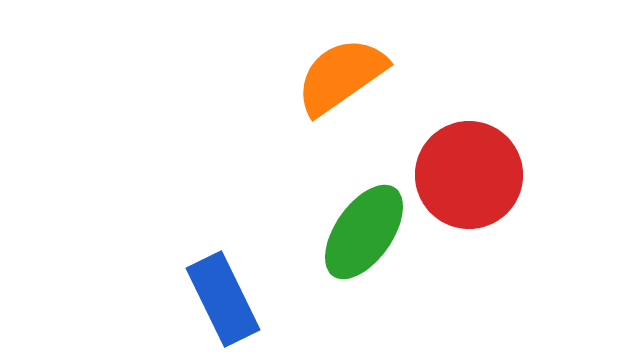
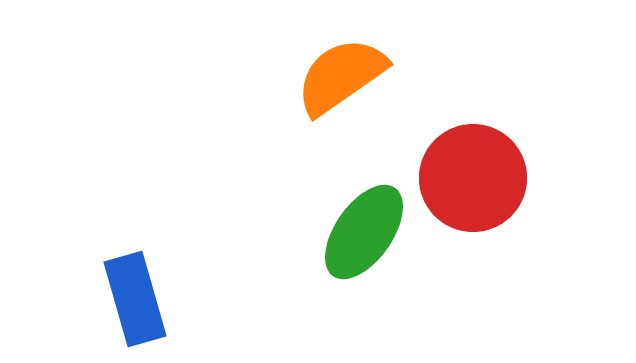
red circle: moved 4 px right, 3 px down
blue rectangle: moved 88 px left; rotated 10 degrees clockwise
